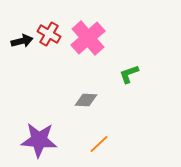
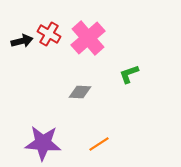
gray diamond: moved 6 px left, 8 px up
purple star: moved 4 px right, 3 px down
orange line: rotated 10 degrees clockwise
